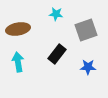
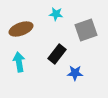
brown ellipse: moved 3 px right; rotated 10 degrees counterclockwise
cyan arrow: moved 1 px right
blue star: moved 13 px left, 6 px down
